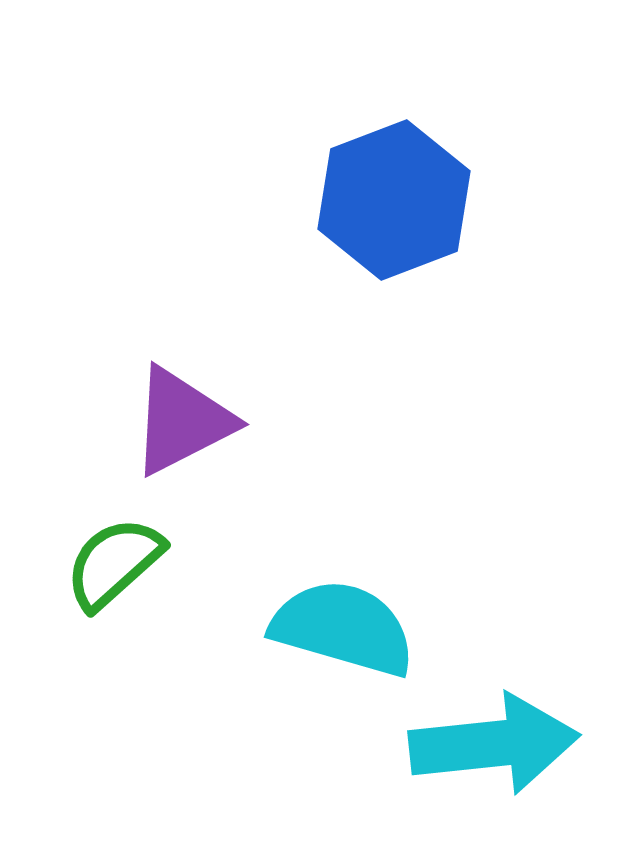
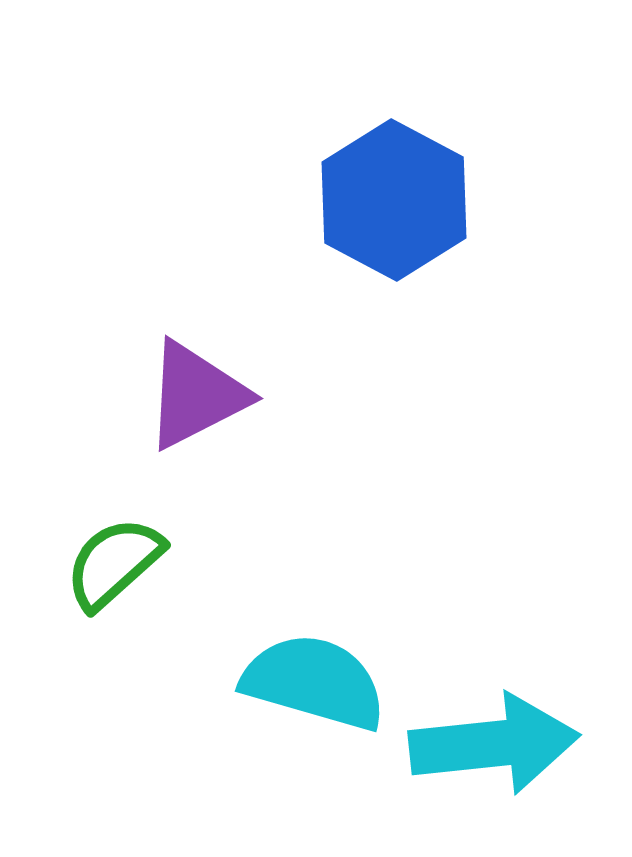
blue hexagon: rotated 11 degrees counterclockwise
purple triangle: moved 14 px right, 26 px up
cyan semicircle: moved 29 px left, 54 px down
